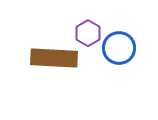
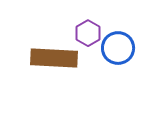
blue circle: moved 1 px left
